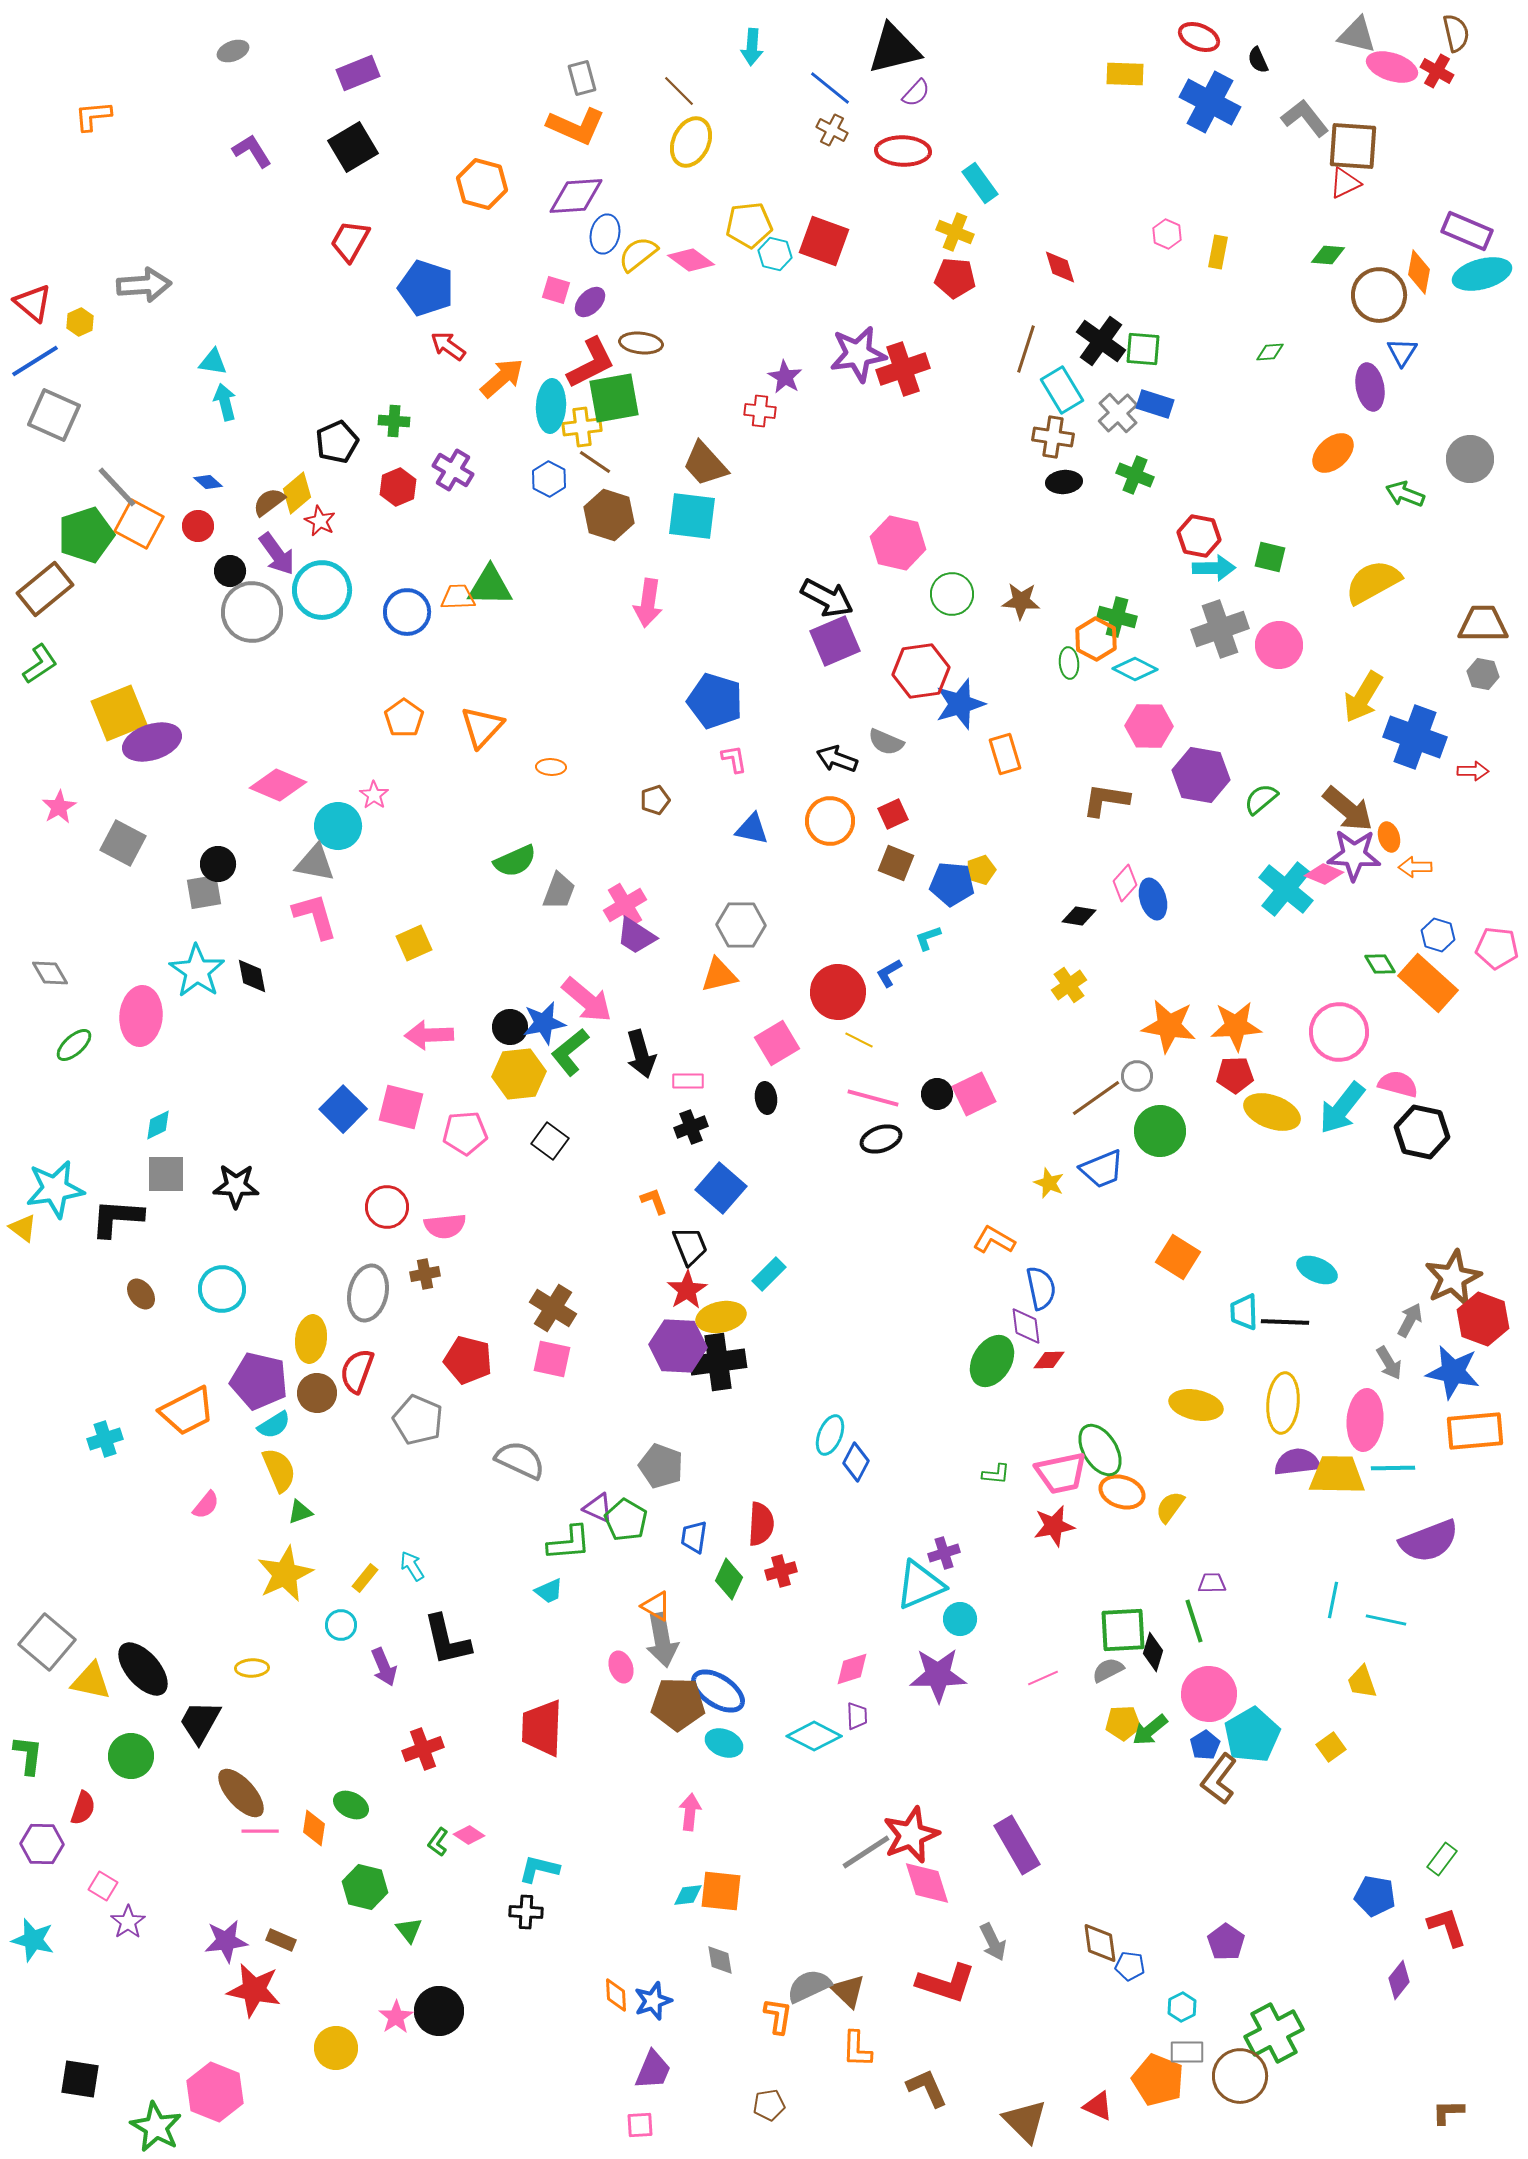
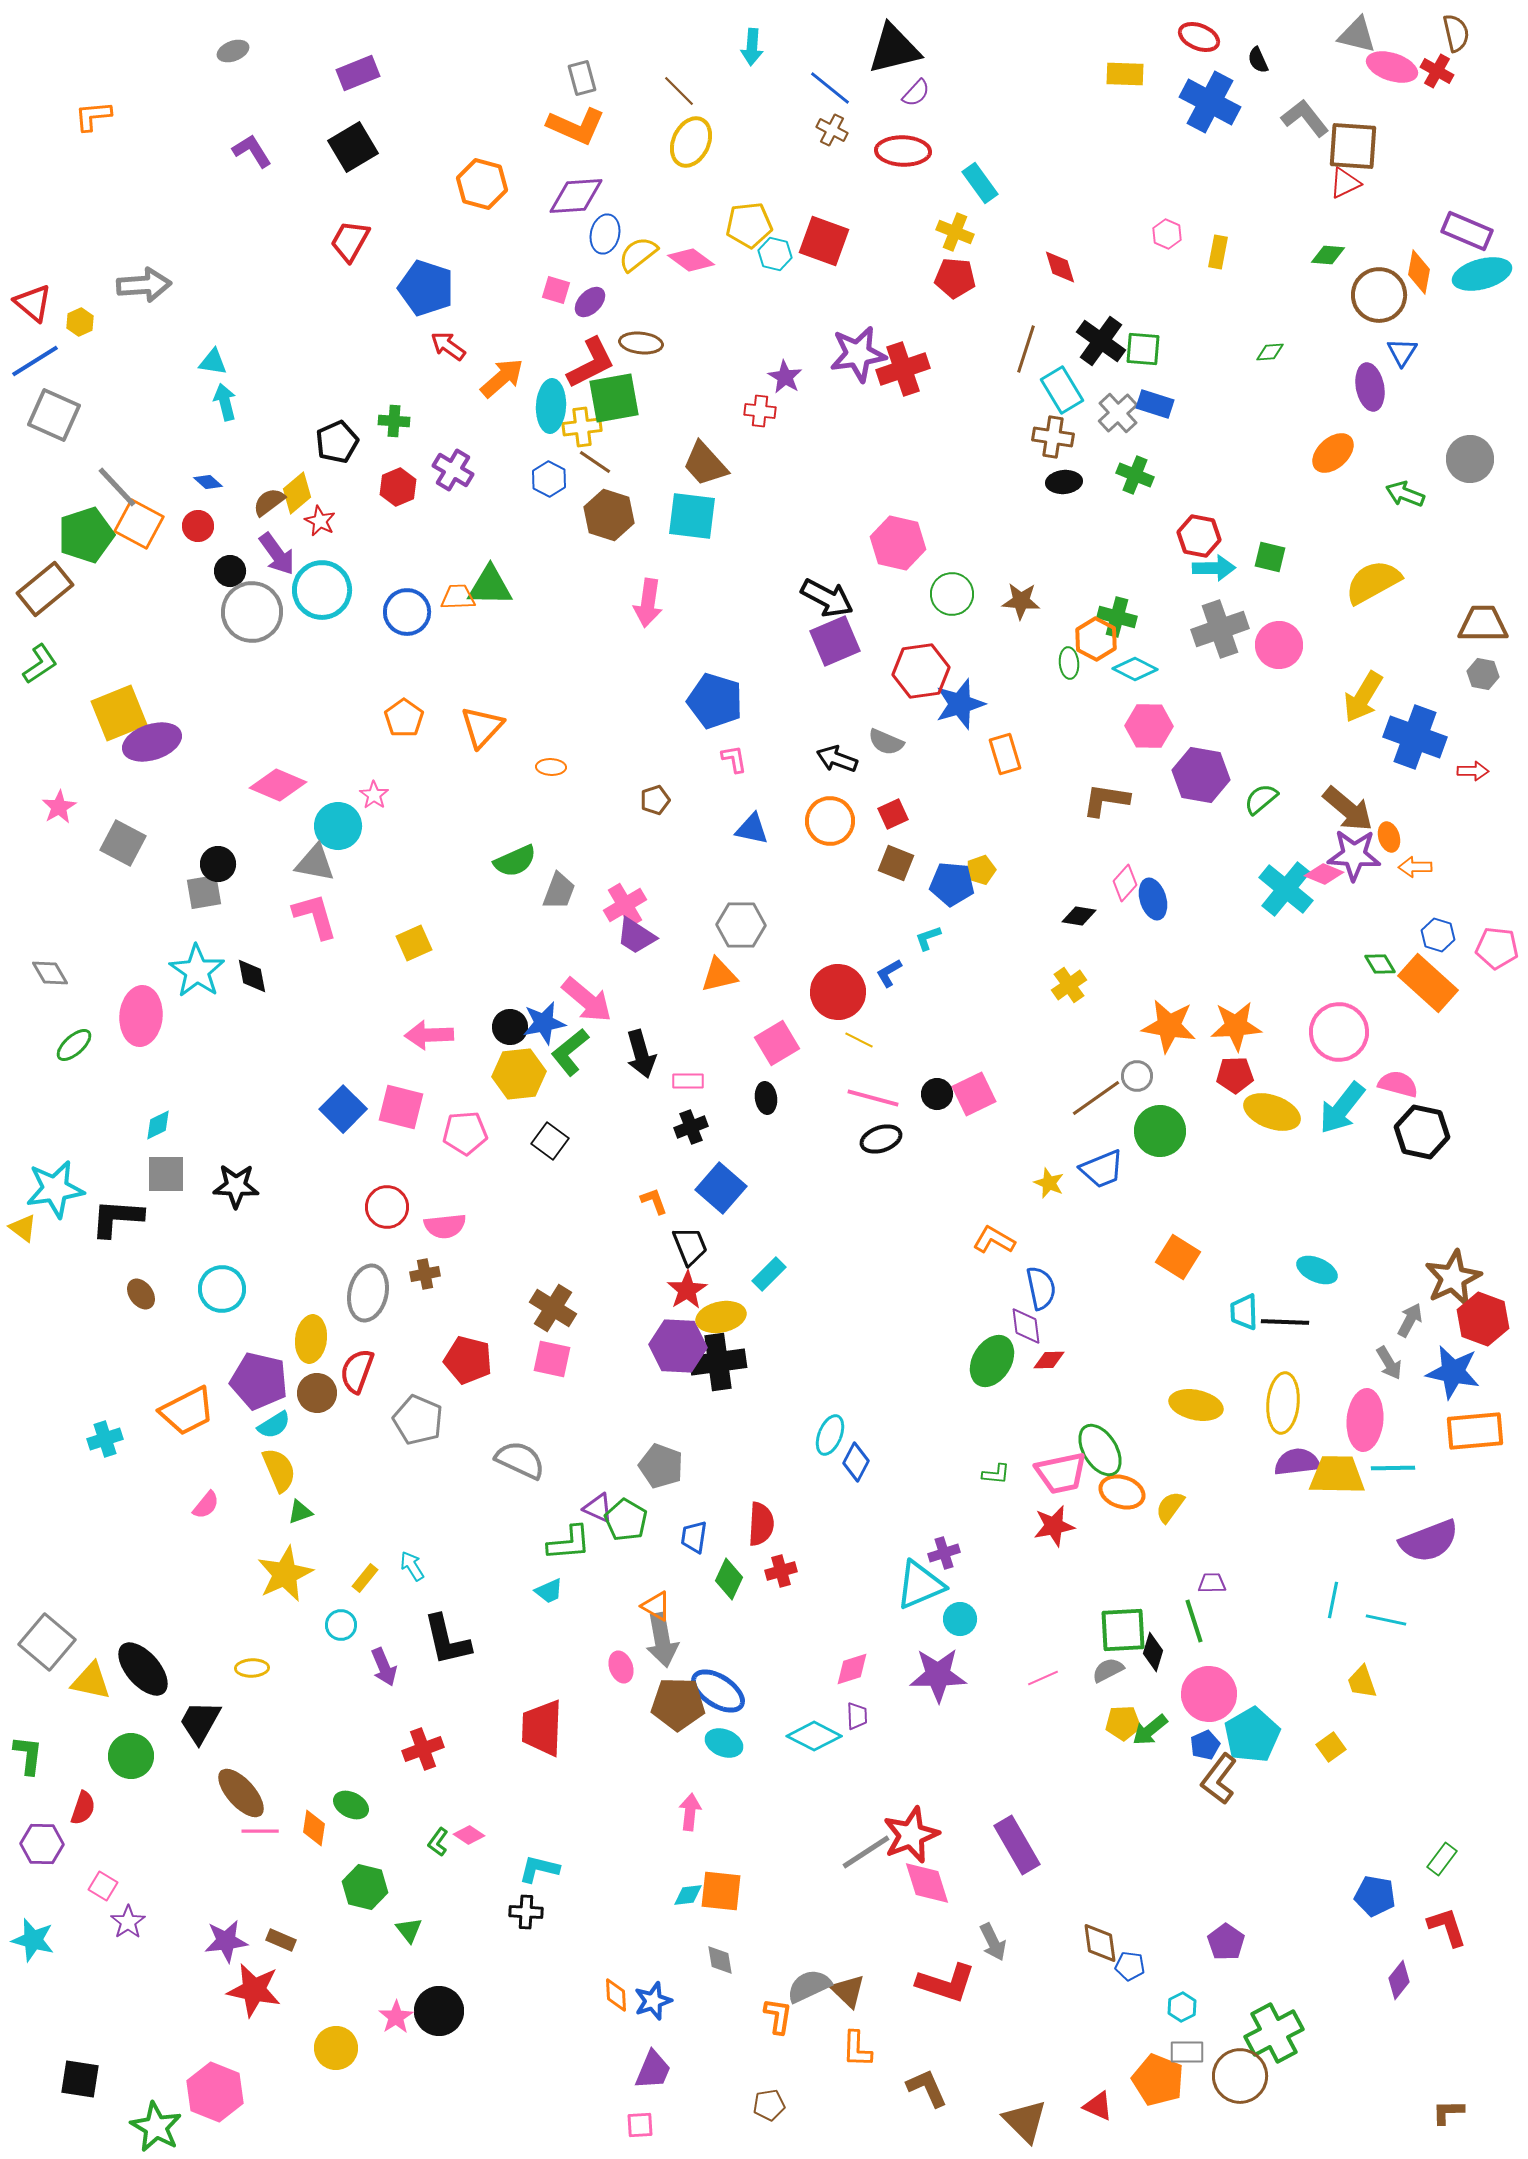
blue pentagon at (1205, 1745): rotated 8 degrees clockwise
